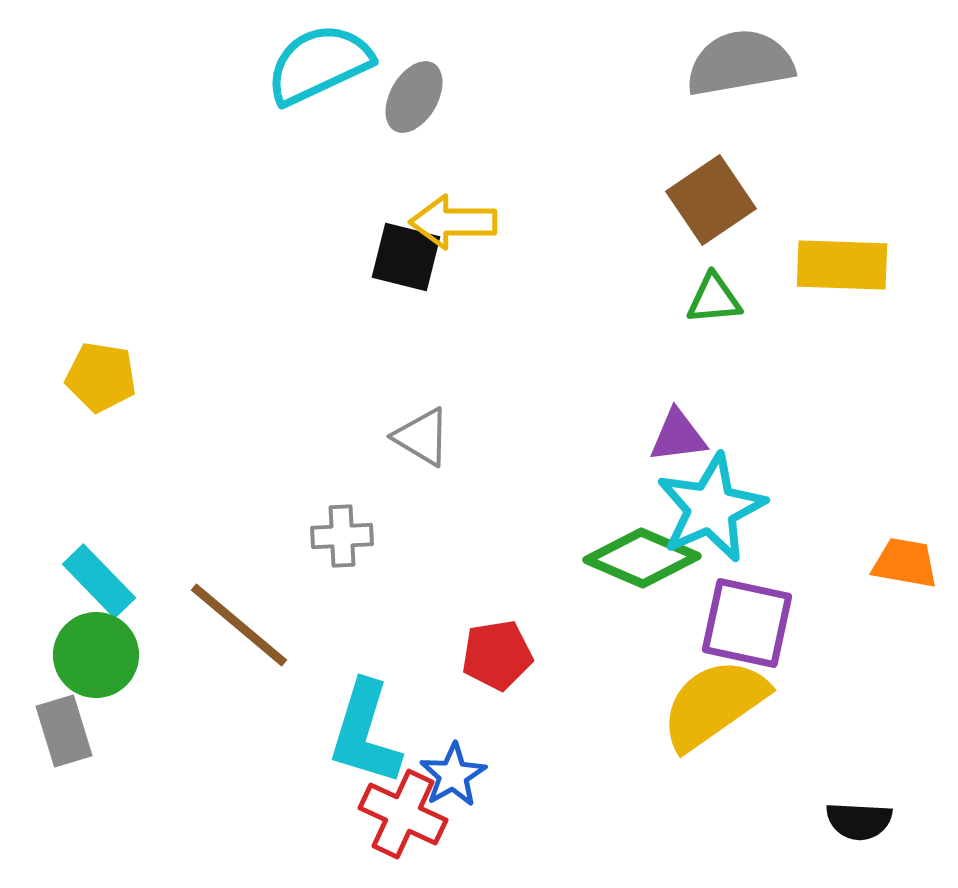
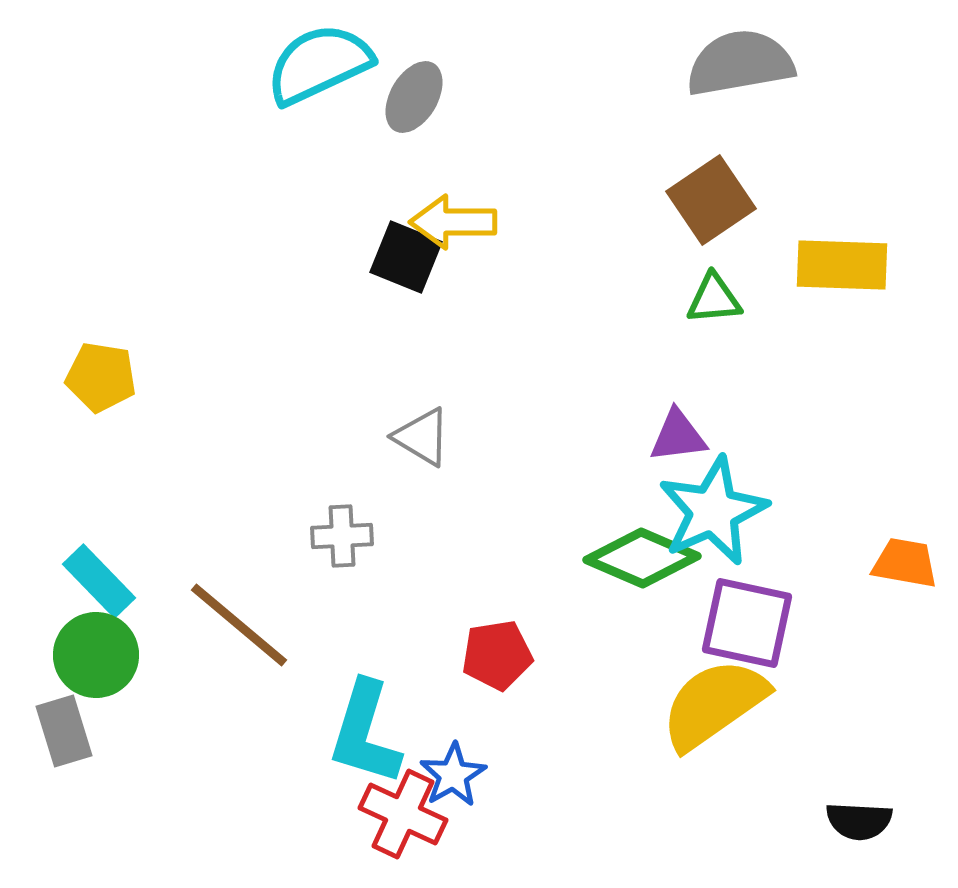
black square: rotated 8 degrees clockwise
cyan star: moved 2 px right, 3 px down
